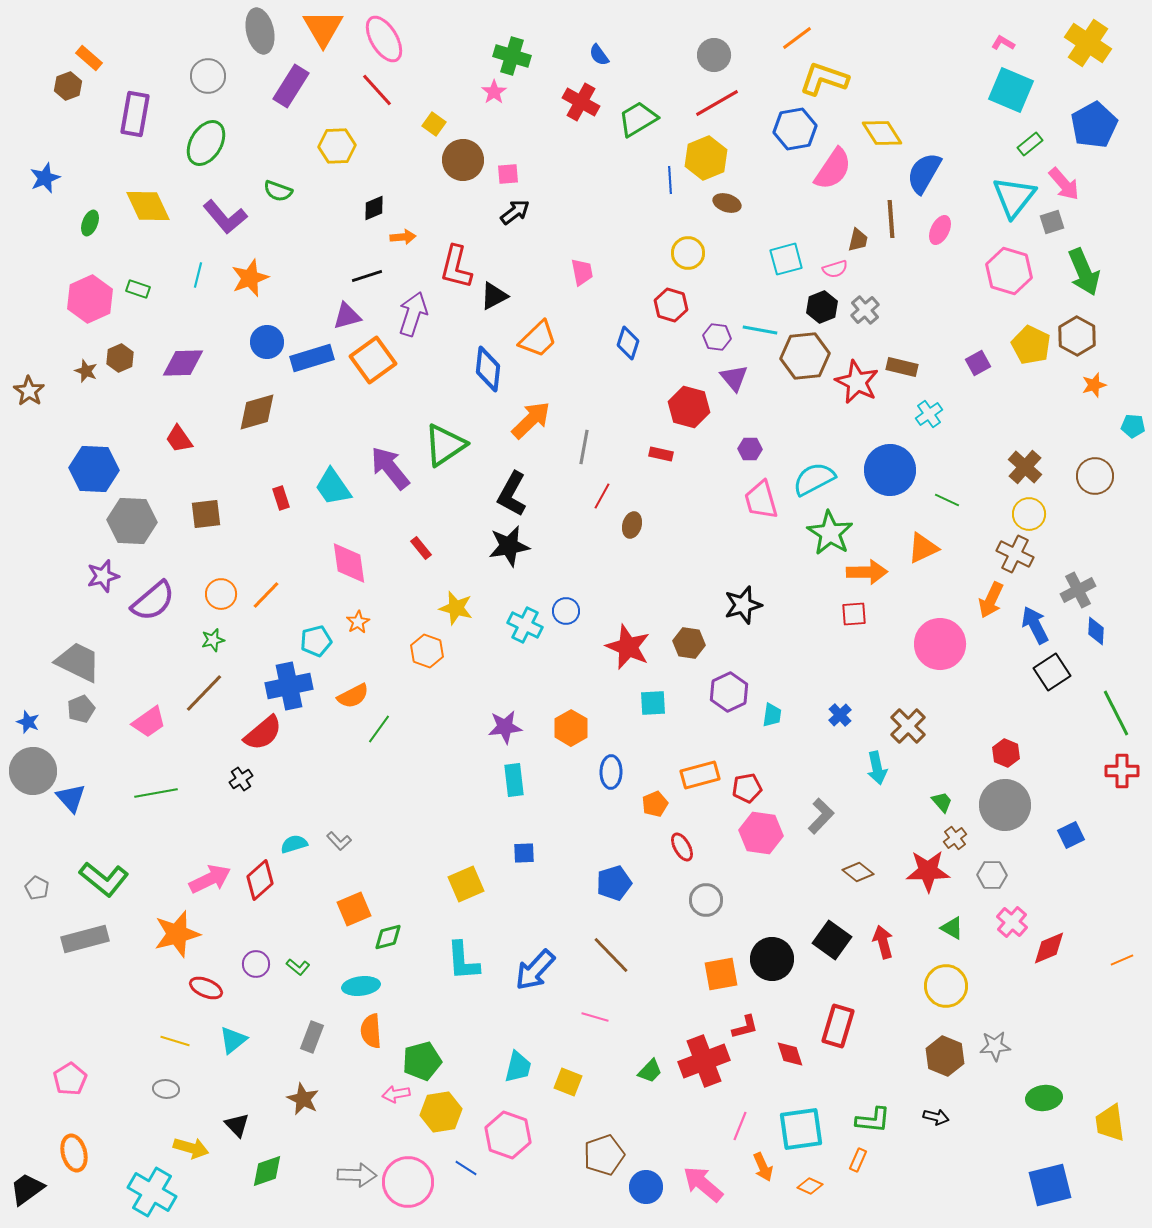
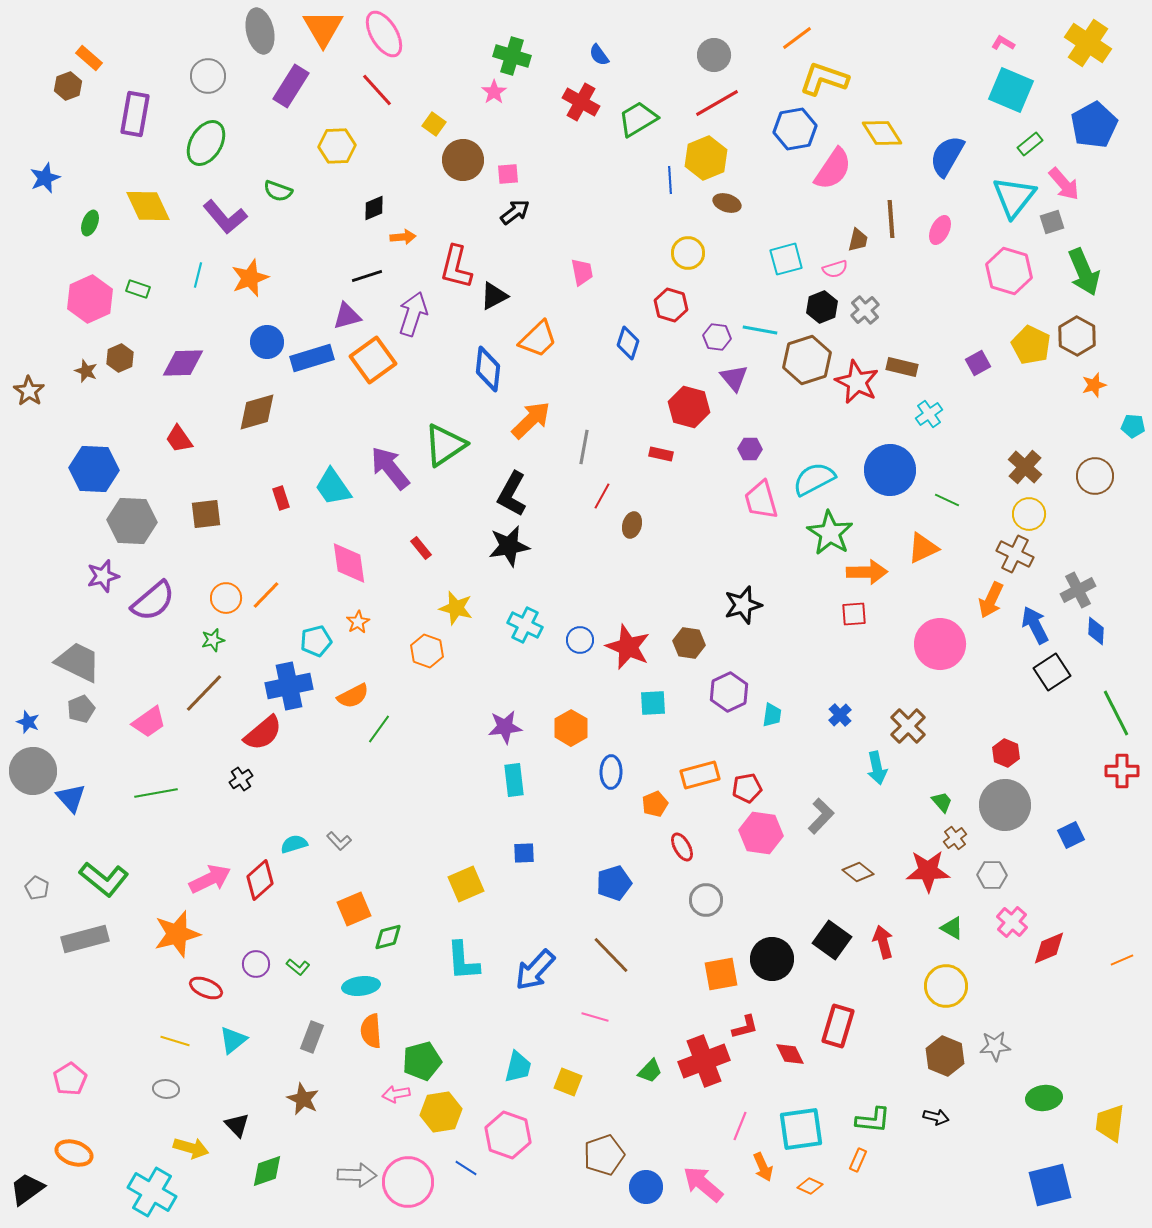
pink ellipse at (384, 39): moved 5 px up
blue semicircle at (924, 173): moved 23 px right, 17 px up
brown hexagon at (805, 356): moved 2 px right, 4 px down; rotated 12 degrees counterclockwise
orange circle at (221, 594): moved 5 px right, 4 px down
blue circle at (566, 611): moved 14 px right, 29 px down
red diamond at (790, 1054): rotated 8 degrees counterclockwise
yellow trapezoid at (1110, 1123): rotated 15 degrees clockwise
orange ellipse at (74, 1153): rotated 57 degrees counterclockwise
